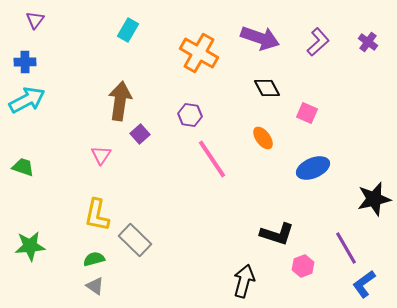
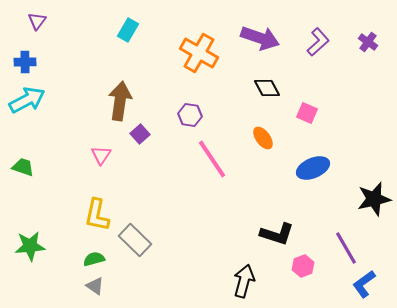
purple triangle: moved 2 px right, 1 px down
